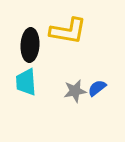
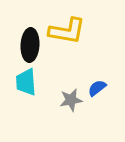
yellow L-shape: moved 1 px left
gray star: moved 4 px left, 9 px down
